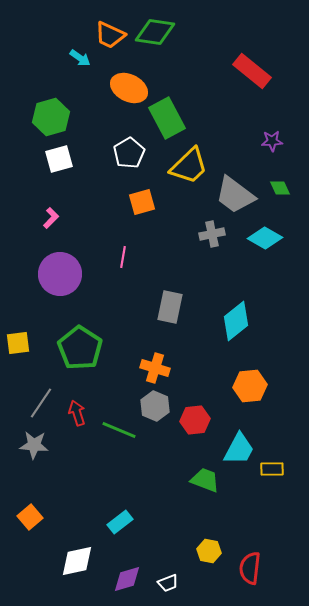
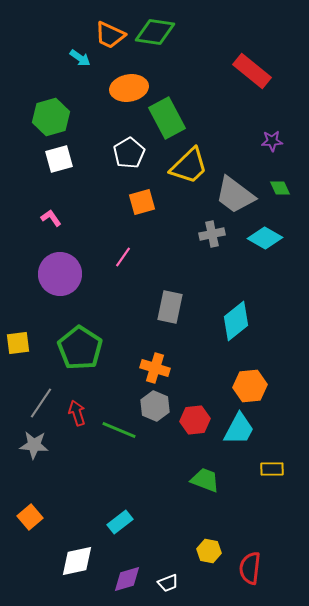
orange ellipse at (129, 88): rotated 36 degrees counterclockwise
pink L-shape at (51, 218): rotated 80 degrees counterclockwise
pink line at (123, 257): rotated 25 degrees clockwise
cyan trapezoid at (239, 449): moved 20 px up
